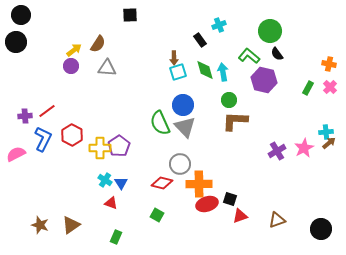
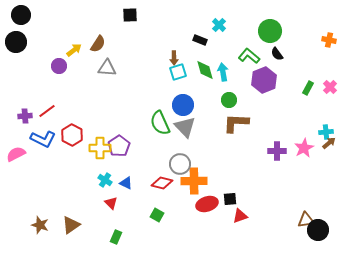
cyan cross at (219, 25): rotated 24 degrees counterclockwise
black rectangle at (200, 40): rotated 32 degrees counterclockwise
orange cross at (329, 64): moved 24 px up
purple circle at (71, 66): moved 12 px left
purple hexagon at (264, 80): rotated 25 degrees clockwise
brown L-shape at (235, 121): moved 1 px right, 2 px down
blue L-shape at (43, 139): rotated 90 degrees clockwise
purple cross at (277, 151): rotated 30 degrees clockwise
blue triangle at (121, 183): moved 5 px right; rotated 32 degrees counterclockwise
orange cross at (199, 184): moved 5 px left, 3 px up
black square at (230, 199): rotated 24 degrees counterclockwise
red triangle at (111, 203): rotated 24 degrees clockwise
brown triangle at (277, 220): moved 29 px right; rotated 12 degrees clockwise
black circle at (321, 229): moved 3 px left, 1 px down
